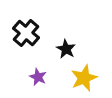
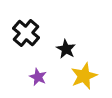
yellow star: moved 2 px up
